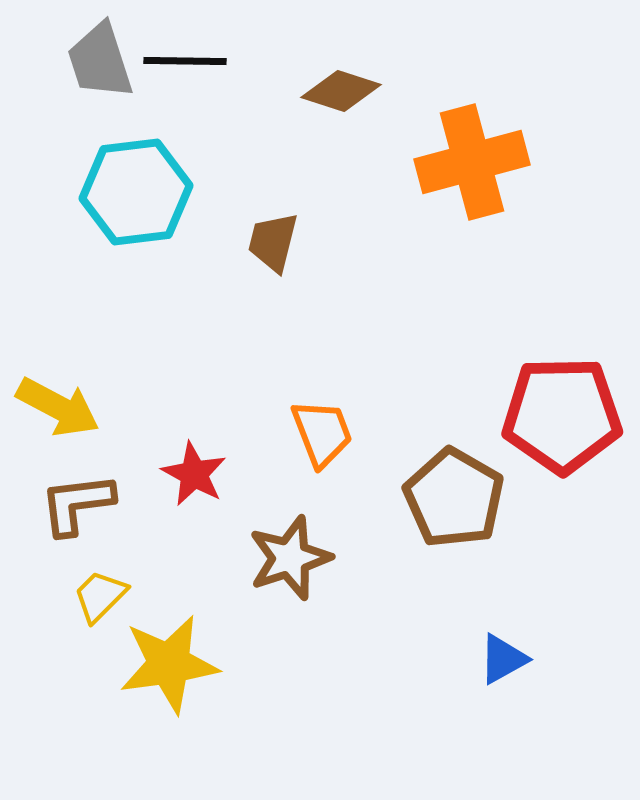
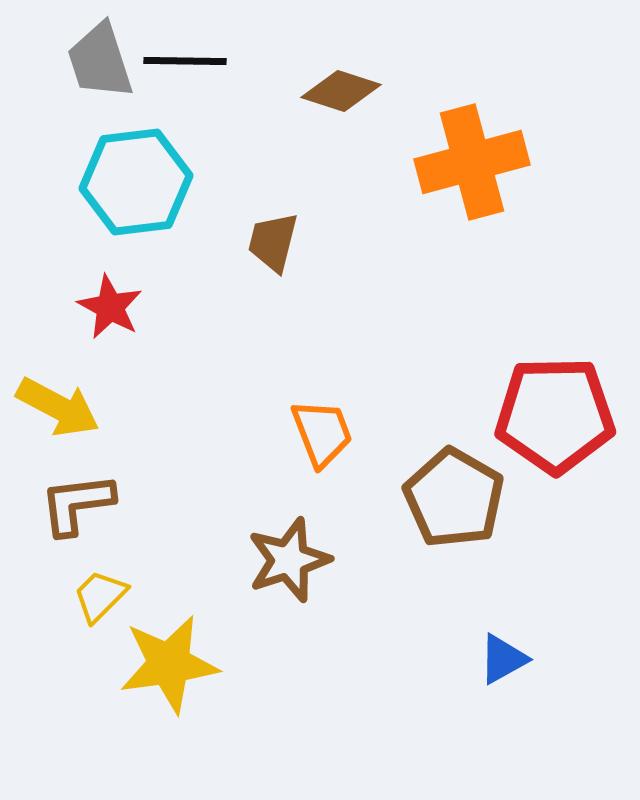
cyan hexagon: moved 10 px up
red pentagon: moved 7 px left
red star: moved 84 px left, 167 px up
brown star: moved 1 px left, 2 px down
